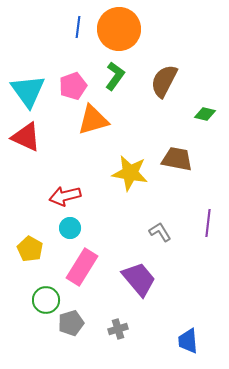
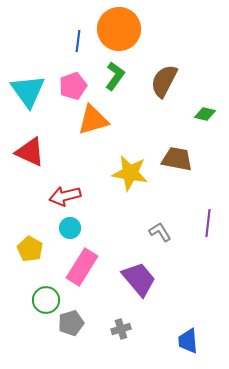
blue line: moved 14 px down
red triangle: moved 4 px right, 15 px down
gray cross: moved 3 px right
